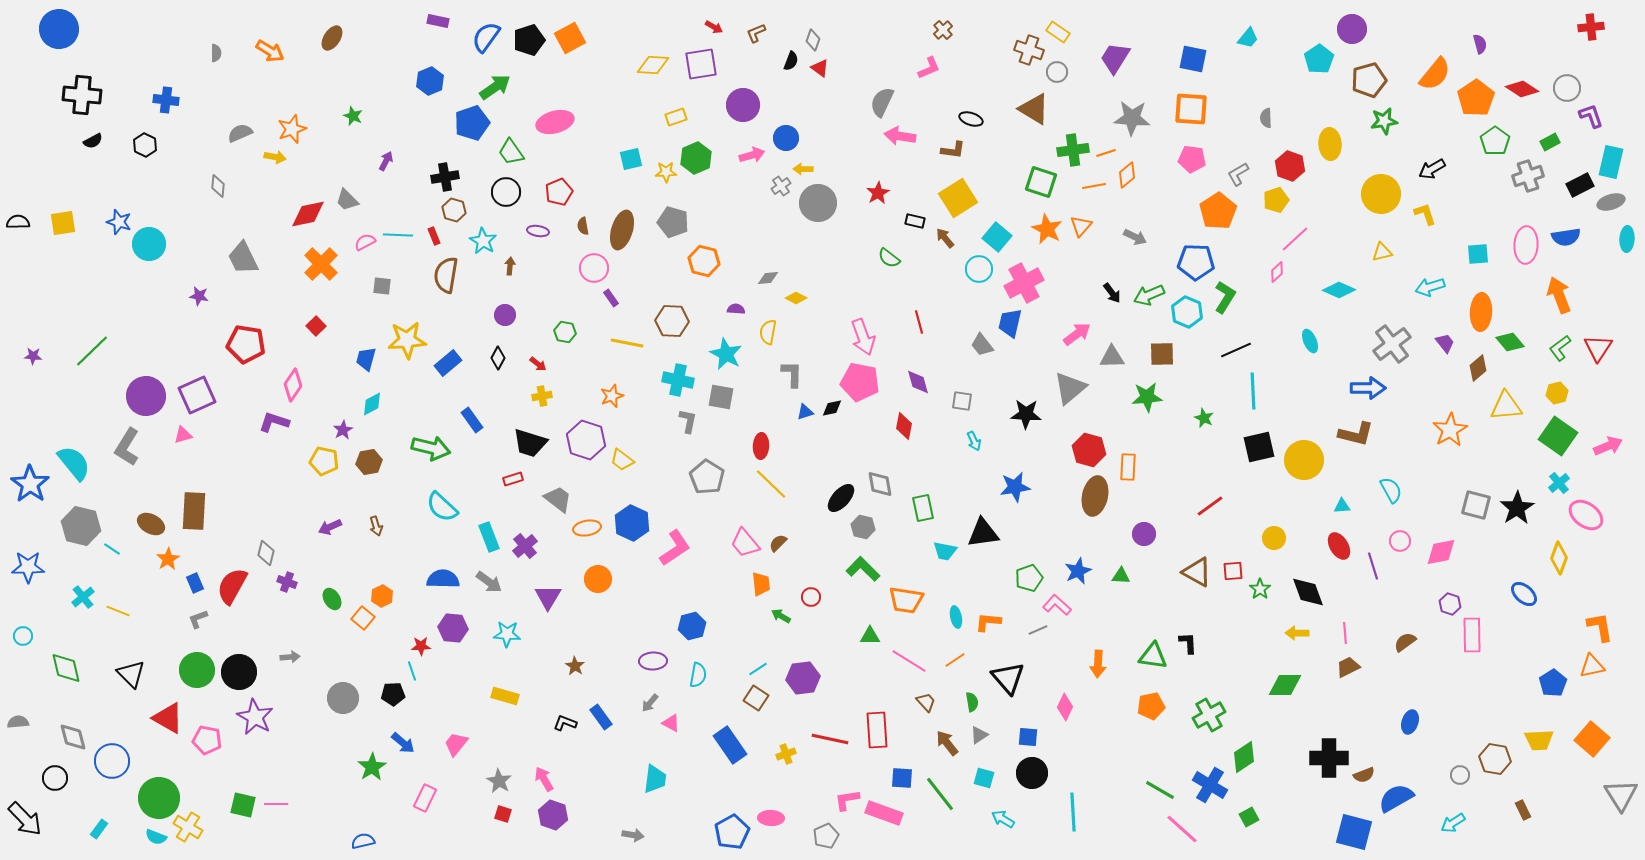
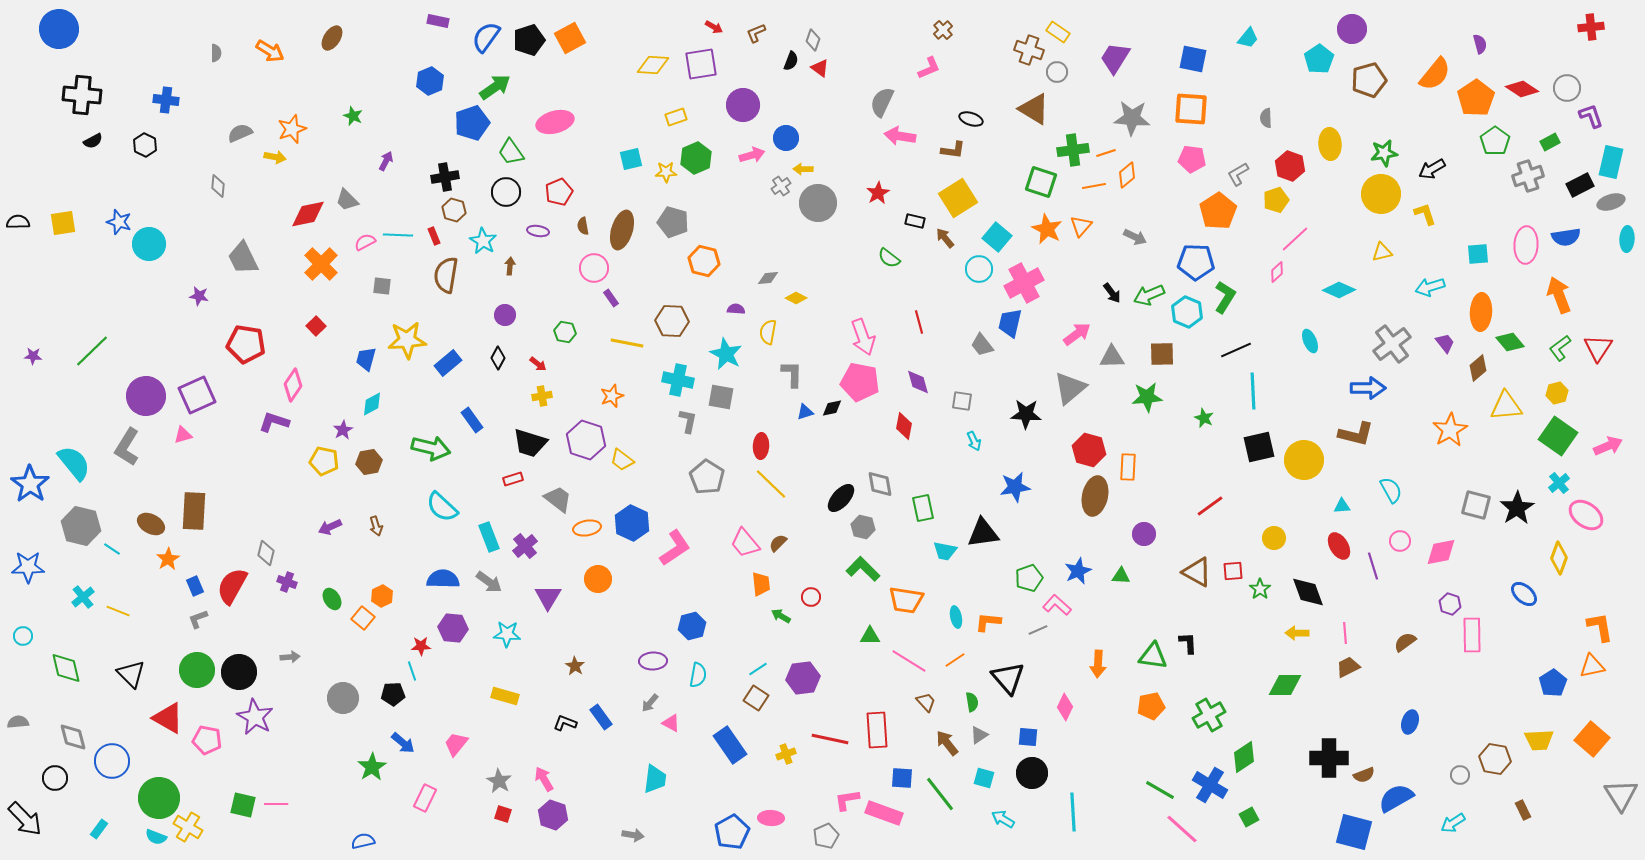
green star at (1384, 121): moved 32 px down
blue rectangle at (195, 583): moved 3 px down
